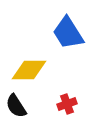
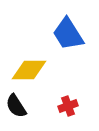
blue trapezoid: moved 1 px down
red cross: moved 1 px right, 2 px down
